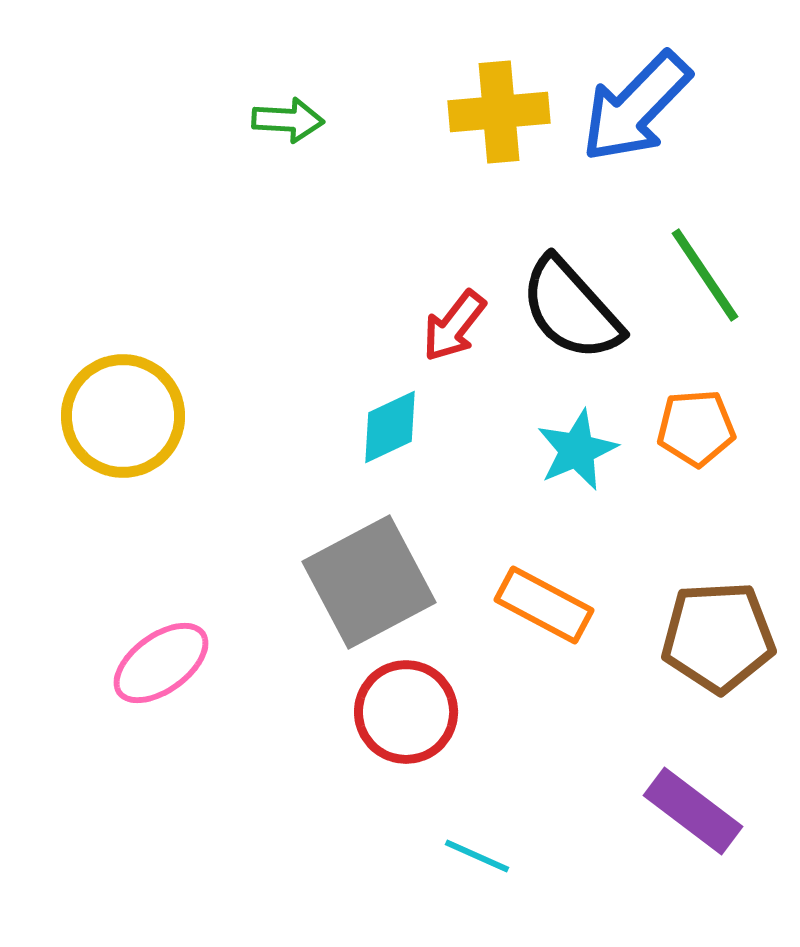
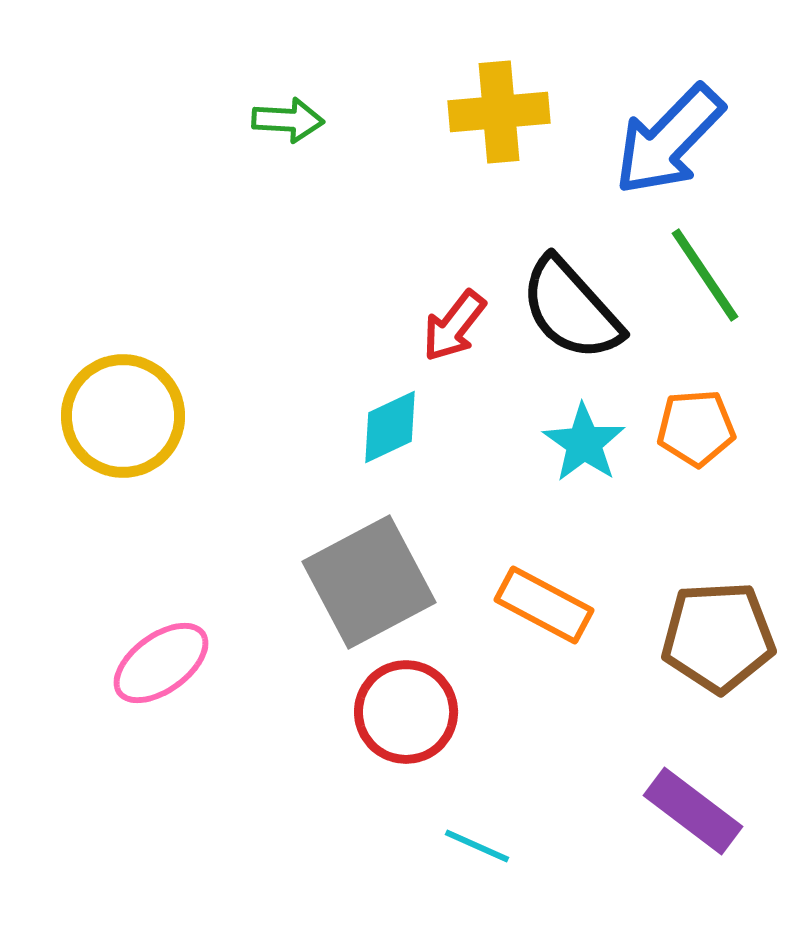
blue arrow: moved 33 px right, 33 px down
cyan star: moved 7 px right, 7 px up; rotated 14 degrees counterclockwise
cyan line: moved 10 px up
